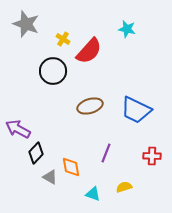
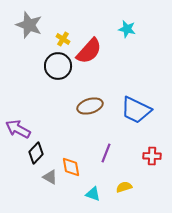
gray star: moved 3 px right, 1 px down
black circle: moved 5 px right, 5 px up
